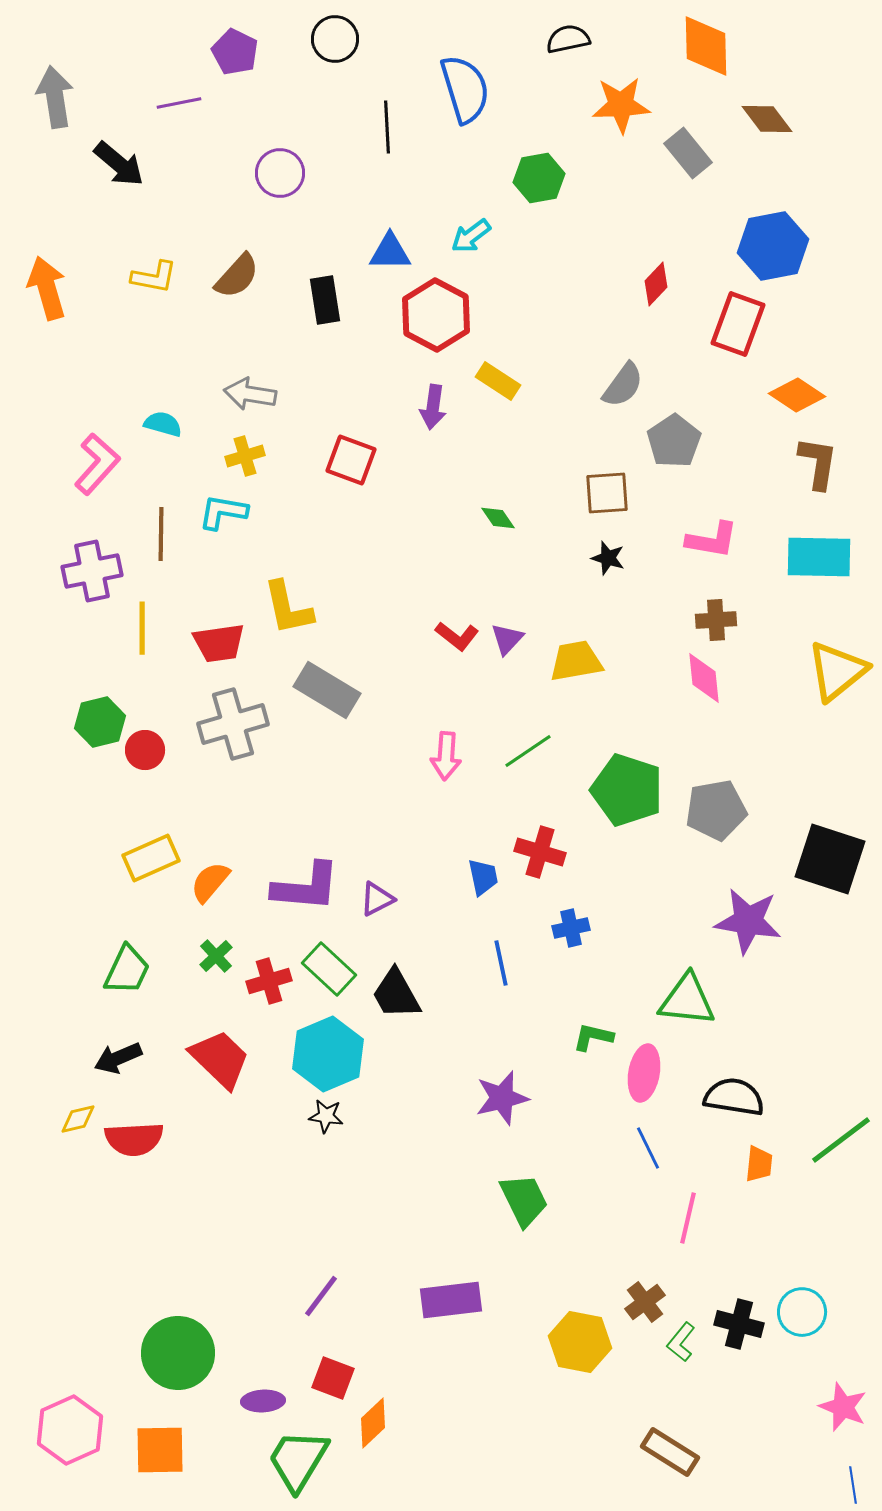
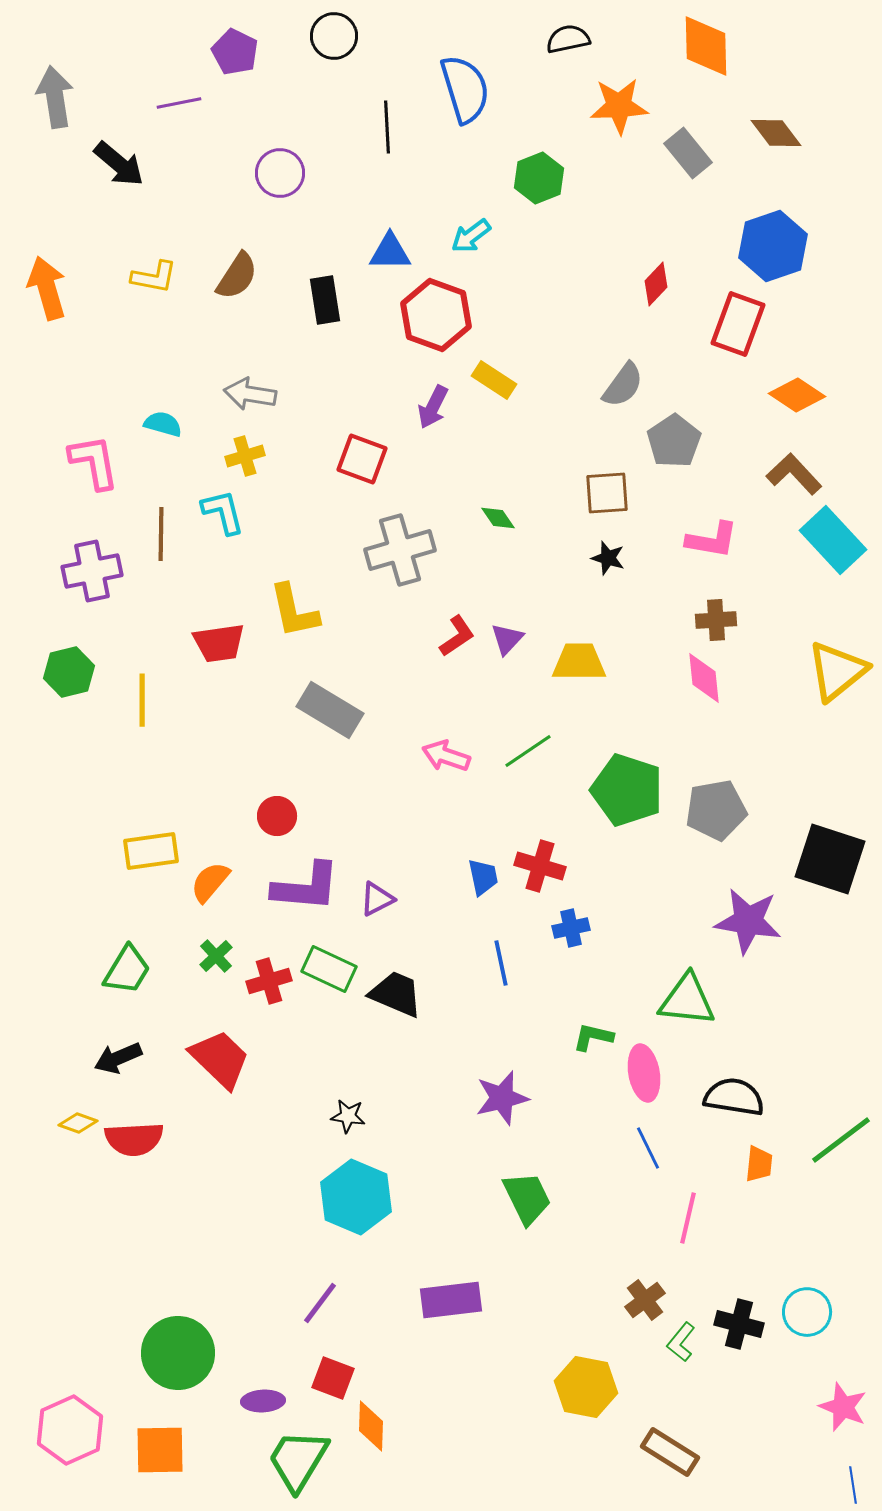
black circle at (335, 39): moved 1 px left, 3 px up
orange star at (621, 105): moved 2 px left, 1 px down
brown diamond at (767, 119): moved 9 px right, 14 px down
green hexagon at (539, 178): rotated 12 degrees counterclockwise
blue hexagon at (773, 246): rotated 8 degrees counterclockwise
brown semicircle at (237, 276): rotated 9 degrees counterclockwise
red hexagon at (436, 315): rotated 8 degrees counterclockwise
yellow rectangle at (498, 381): moved 4 px left, 1 px up
purple arrow at (433, 407): rotated 18 degrees clockwise
red square at (351, 460): moved 11 px right, 1 px up
brown L-shape at (818, 463): moved 24 px left, 11 px down; rotated 52 degrees counterclockwise
pink L-shape at (97, 464): moved 3 px left, 2 px up; rotated 52 degrees counterclockwise
cyan L-shape at (223, 512): rotated 66 degrees clockwise
cyan rectangle at (819, 557): moved 14 px right, 17 px up; rotated 46 degrees clockwise
yellow L-shape at (288, 608): moved 6 px right, 3 px down
yellow line at (142, 628): moved 72 px down
red L-shape at (457, 636): rotated 72 degrees counterclockwise
yellow trapezoid at (576, 661): moved 3 px right, 1 px down; rotated 10 degrees clockwise
gray rectangle at (327, 690): moved 3 px right, 20 px down
green hexagon at (100, 722): moved 31 px left, 50 px up
gray cross at (233, 724): moved 167 px right, 174 px up
red circle at (145, 750): moved 132 px right, 66 px down
pink arrow at (446, 756): rotated 105 degrees clockwise
red cross at (540, 852): moved 14 px down
yellow rectangle at (151, 858): moved 7 px up; rotated 16 degrees clockwise
green rectangle at (329, 969): rotated 18 degrees counterclockwise
green trapezoid at (127, 970): rotated 6 degrees clockwise
black trapezoid at (396, 994): rotated 142 degrees clockwise
cyan hexagon at (328, 1054): moved 28 px right, 143 px down; rotated 14 degrees counterclockwise
pink ellipse at (644, 1073): rotated 20 degrees counterclockwise
black star at (326, 1116): moved 22 px right
yellow diamond at (78, 1119): moved 4 px down; rotated 33 degrees clockwise
green trapezoid at (524, 1200): moved 3 px right, 2 px up
purple line at (321, 1296): moved 1 px left, 7 px down
brown cross at (645, 1302): moved 2 px up
cyan circle at (802, 1312): moved 5 px right
yellow hexagon at (580, 1342): moved 6 px right, 45 px down
orange diamond at (373, 1423): moved 2 px left, 3 px down; rotated 45 degrees counterclockwise
